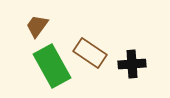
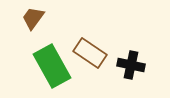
brown trapezoid: moved 4 px left, 8 px up
black cross: moved 1 px left, 1 px down; rotated 16 degrees clockwise
